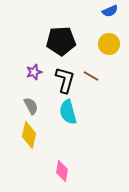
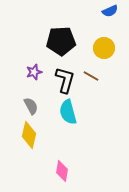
yellow circle: moved 5 px left, 4 px down
